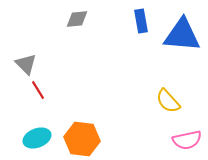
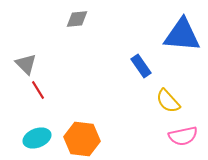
blue rectangle: moved 45 px down; rotated 25 degrees counterclockwise
pink semicircle: moved 4 px left, 4 px up
